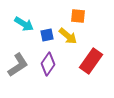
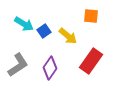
orange square: moved 13 px right
blue square: moved 3 px left, 4 px up; rotated 24 degrees counterclockwise
purple diamond: moved 2 px right, 4 px down
